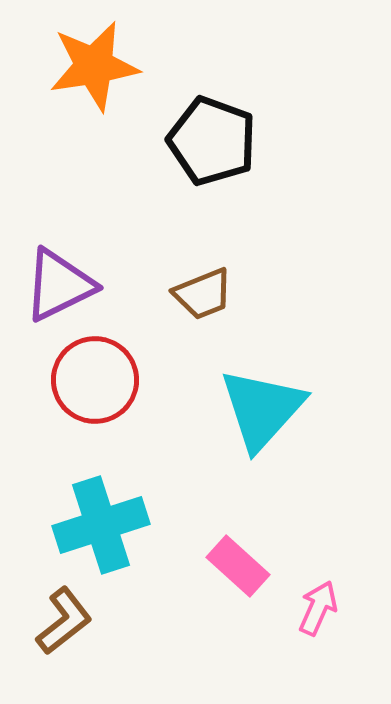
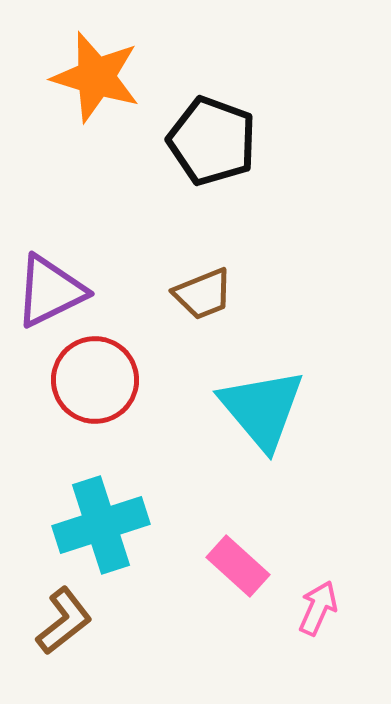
orange star: moved 2 px right, 11 px down; rotated 26 degrees clockwise
purple triangle: moved 9 px left, 6 px down
cyan triangle: rotated 22 degrees counterclockwise
